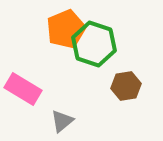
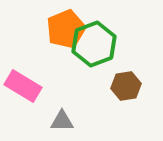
green hexagon: rotated 21 degrees clockwise
pink rectangle: moved 3 px up
gray triangle: rotated 40 degrees clockwise
